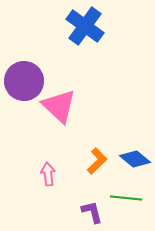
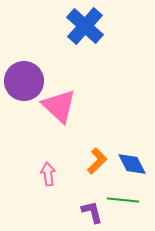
blue cross: rotated 6 degrees clockwise
blue diamond: moved 3 px left, 5 px down; rotated 24 degrees clockwise
green line: moved 3 px left, 2 px down
